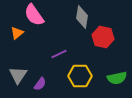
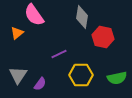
yellow hexagon: moved 1 px right, 1 px up
